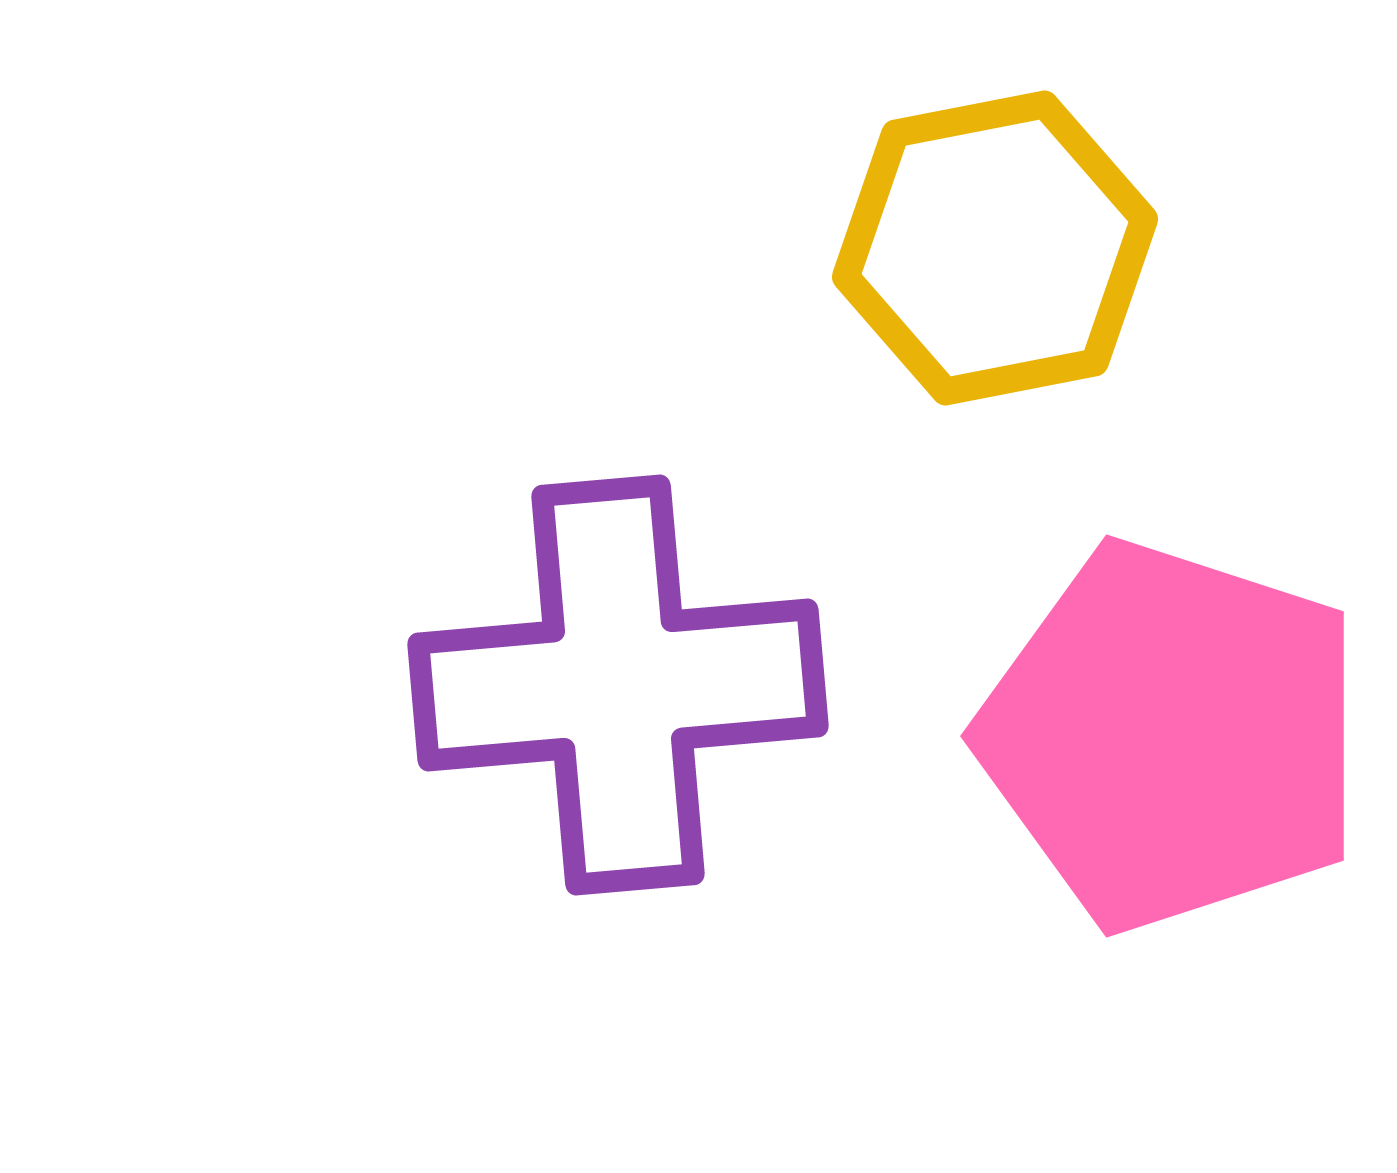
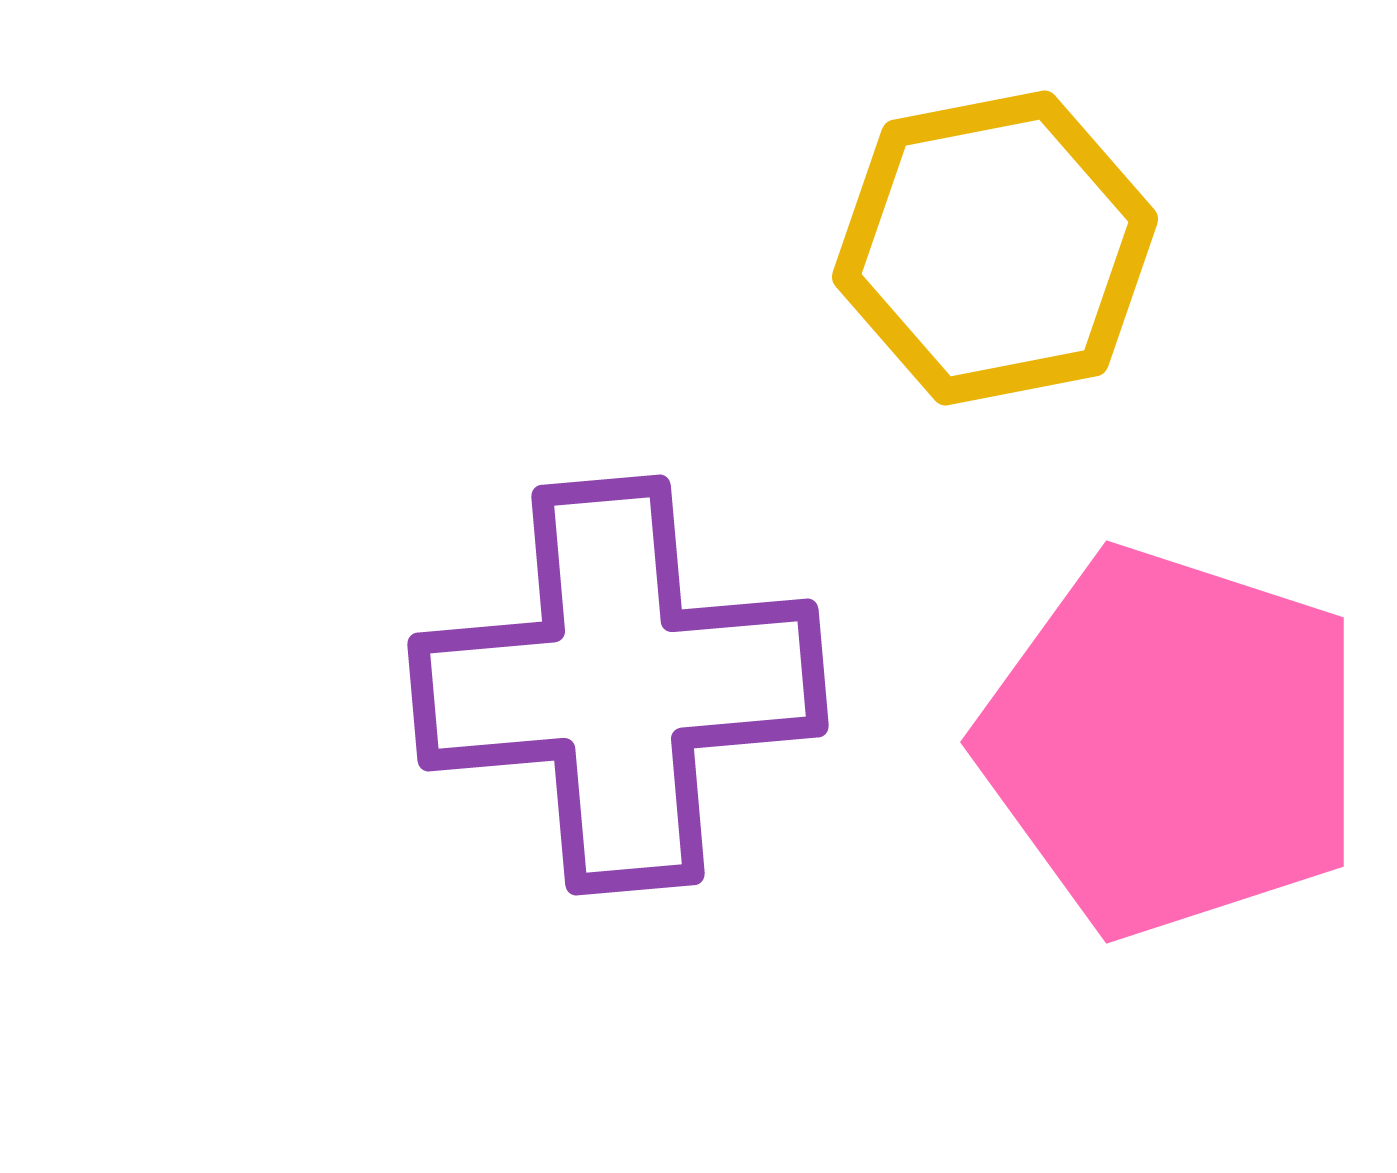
pink pentagon: moved 6 px down
